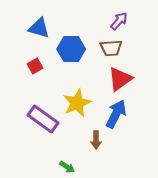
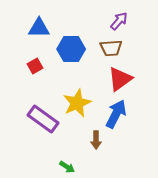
blue triangle: rotated 15 degrees counterclockwise
